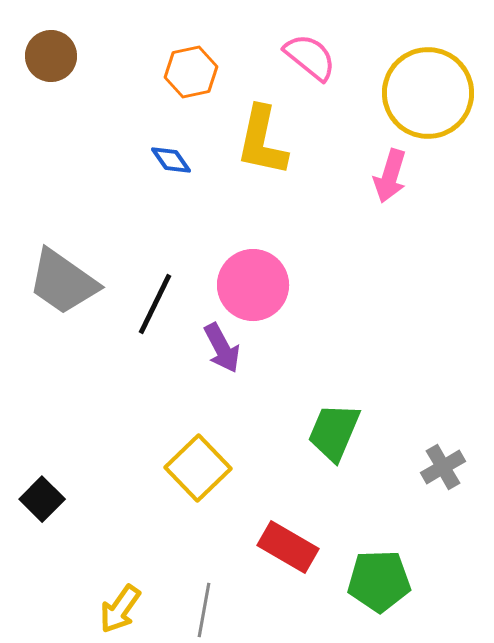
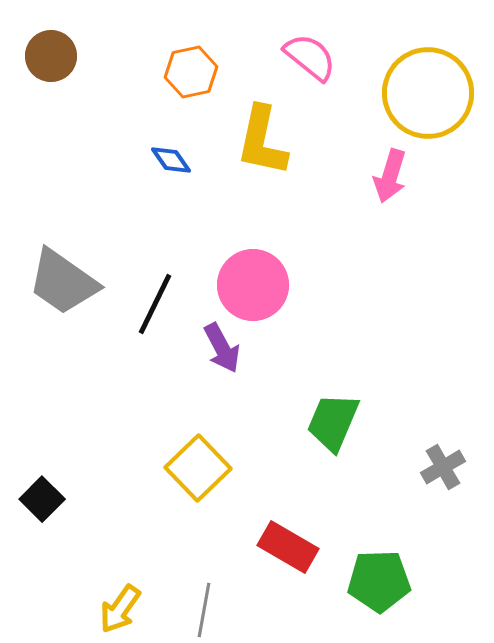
green trapezoid: moved 1 px left, 10 px up
